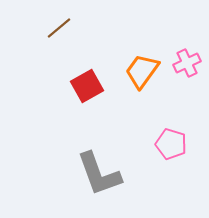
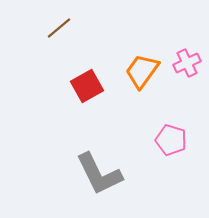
pink pentagon: moved 4 px up
gray L-shape: rotated 6 degrees counterclockwise
